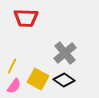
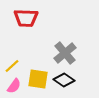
yellow line: rotated 21 degrees clockwise
yellow square: rotated 20 degrees counterclockwise
